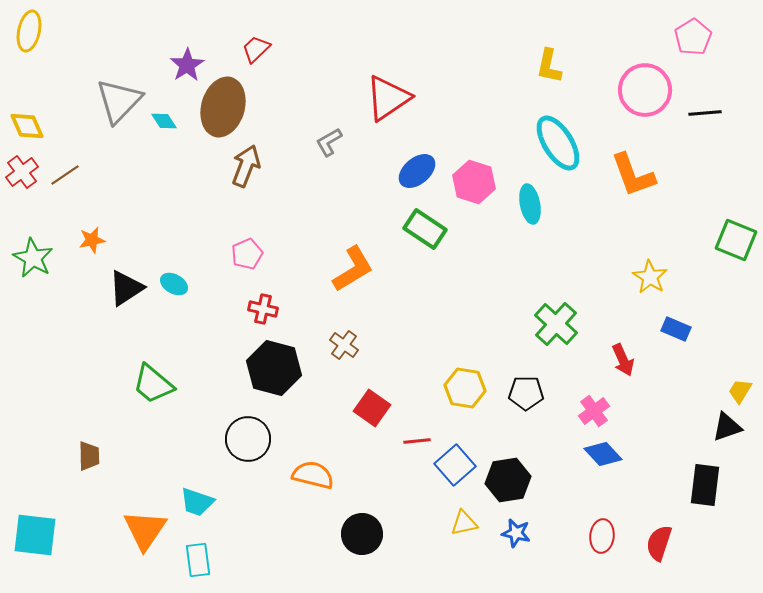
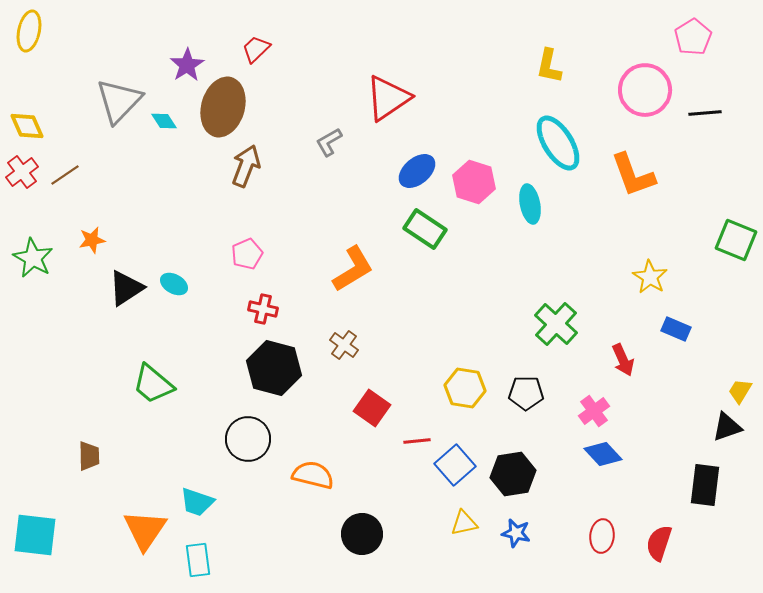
black hexagon at (508, 480): moved 5 px right, 6 px up
